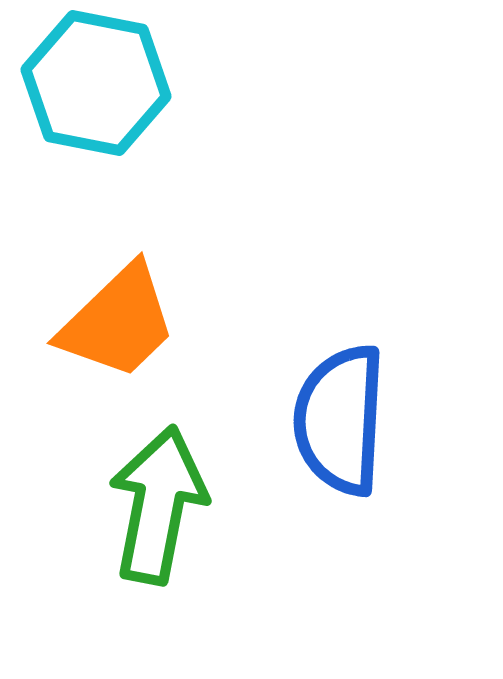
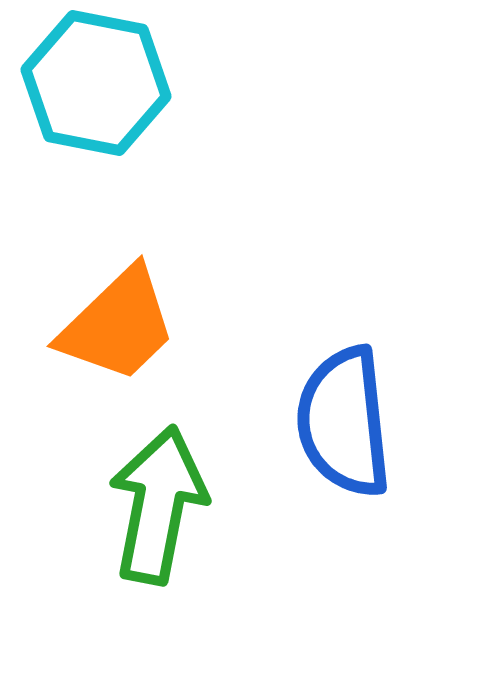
orange trapezoid: moved 3 px down
blue semicircle: moved 4 px right, 2 px down; rotated 9 degrees counterclockwise
